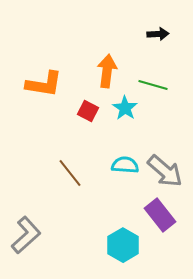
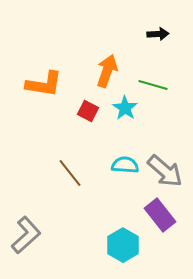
orange arrow: rotated 12 degrees clockwise
